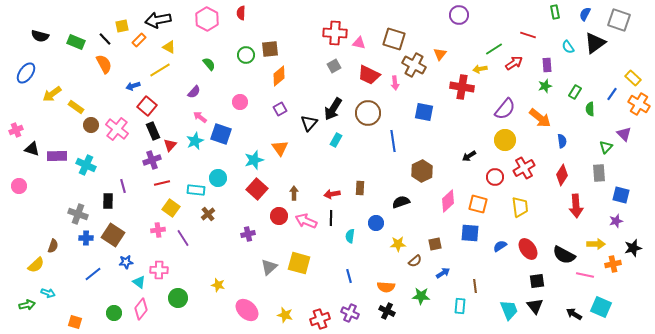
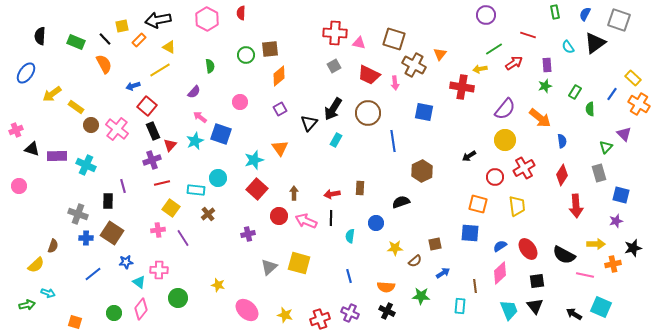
purple circle at (459, 15): moved 27 px right
black semicircle at (40, 36): rotated 78 degrees clockwise
green semicircle at (209, 64): moved 1 px right, 2 px down; rotated 32 degrees clockwise
gray rectangle at (599, 173): rotated 12 degrees counterclockwise
pink diamond at (448, 201): moved 52 px right, 72 px down
yellow trapezoid at (520, 207): moved 3 px left, 1 px up
brown square at (113, 235): moved 1 px left, 2 px up
yellow star at (398, 244): moved 3 px left, 4 px down
